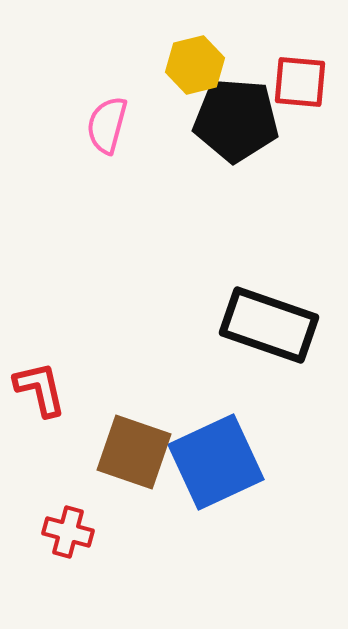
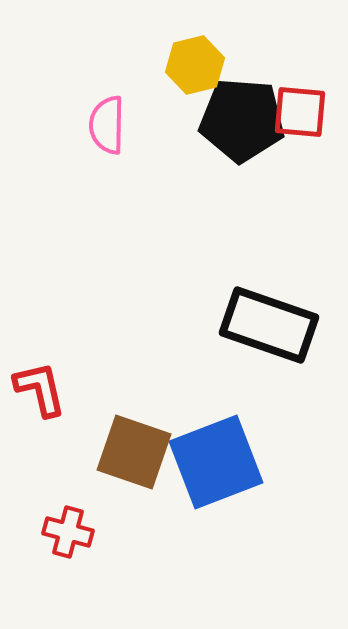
red square: moved 30 px down
black pentagon: moved 6 px right
pink semicircle: rotated 14 degrees counterclockwise
blue square: rotated 4 degrees clockwise
